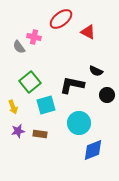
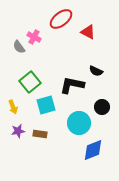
pink cross: rotated 16 degrees clockwise
black circle: moved 5 px left, 12 px down
